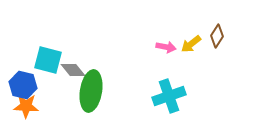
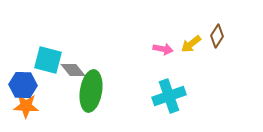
pink arrow: moved 3 px left, 2 px down
blue hexagon: rotated 12 degrees counterclockwise
